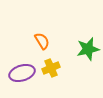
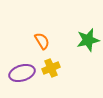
green star: moved 9 px up
